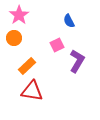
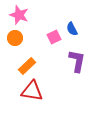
pink star: rotated 18 degrees counterclockwise
blue semicircle: moved 3 px right, 8 px down
orange circle: moved 1 px right
pink square: moved 3 px left, 8 px up
purple L-shape: rotated 20 degrees counterclockwise
